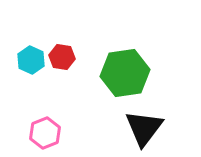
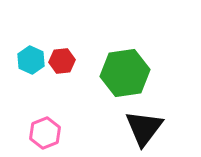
red hexagon: moved 4 px down; rotated 15 degrees counterclockwise
